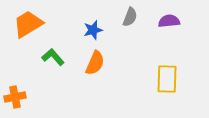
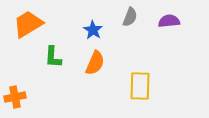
blue star: rotated 24 degrees counterclockwise
green L-shape: rotated 135 degrees counterclockwise
yellow rectangle: moved 27 px left, 7 px down
